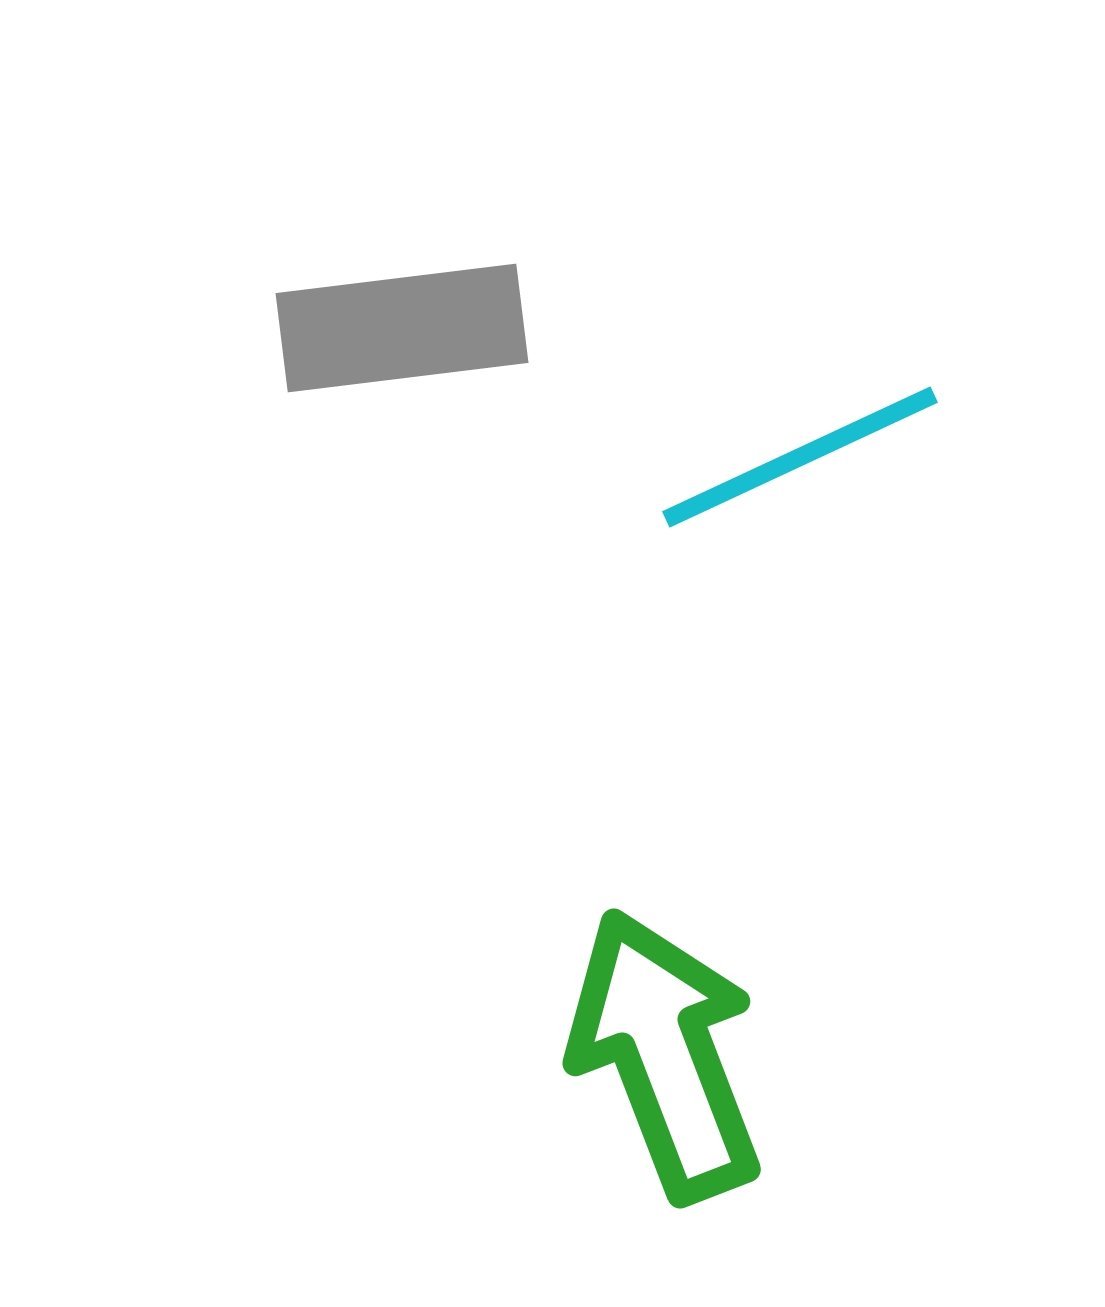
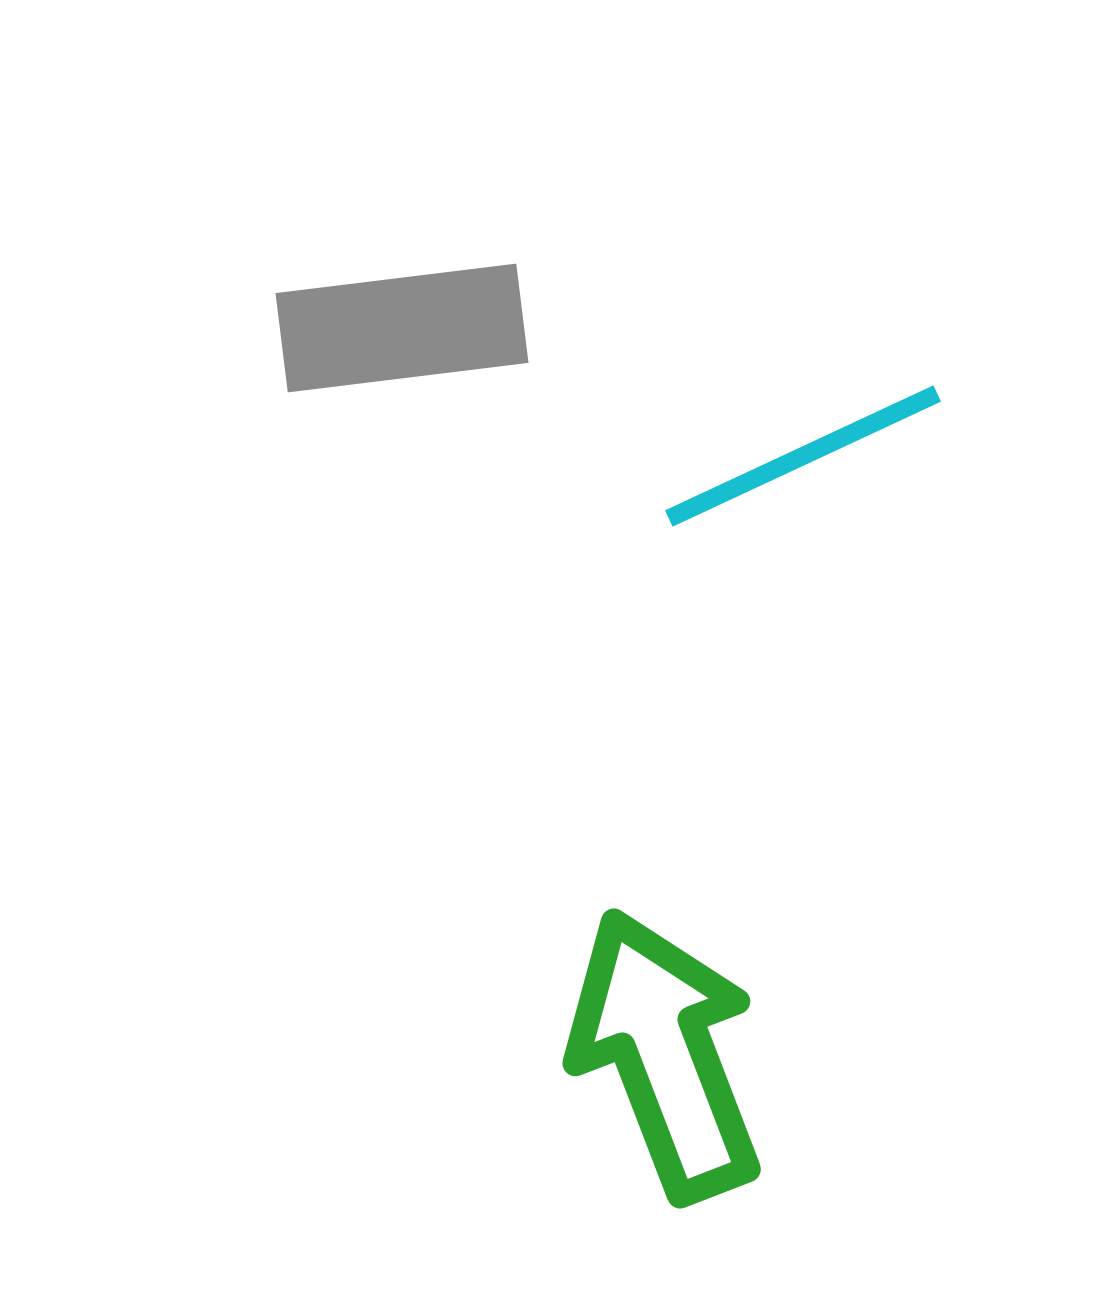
cyan line: moved 3 px right, 1 px up
